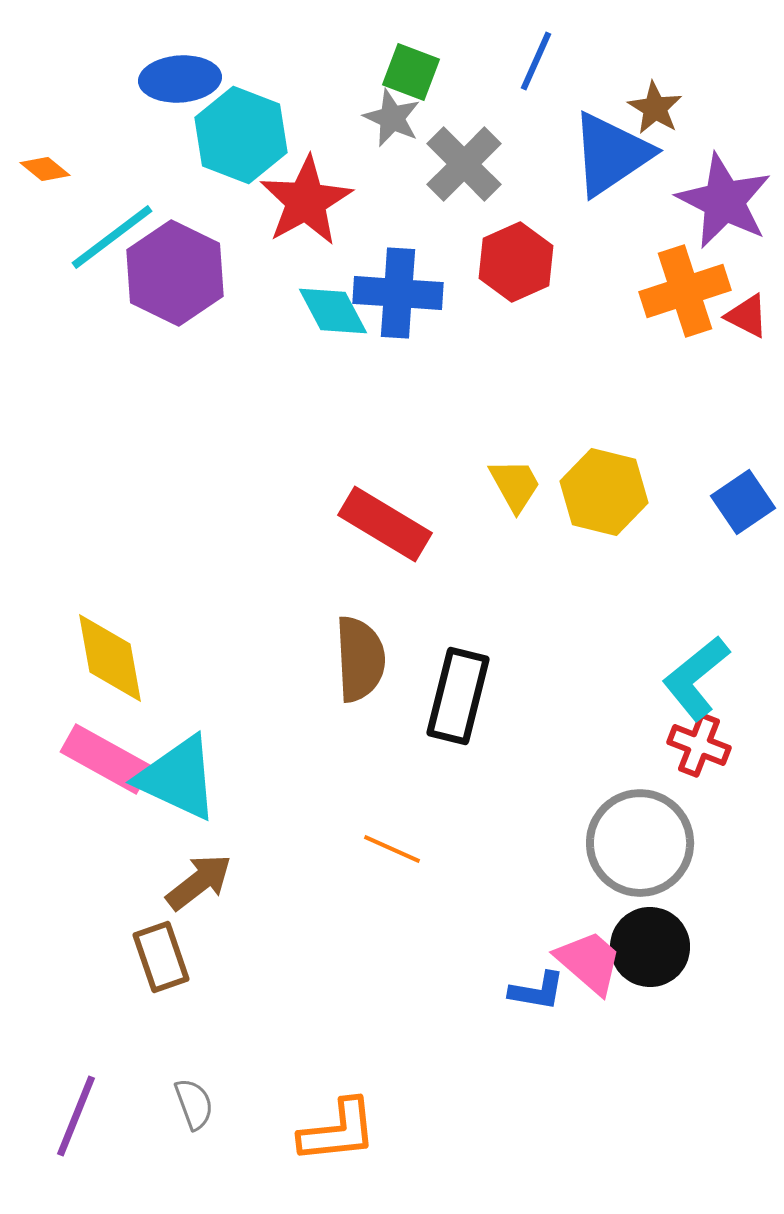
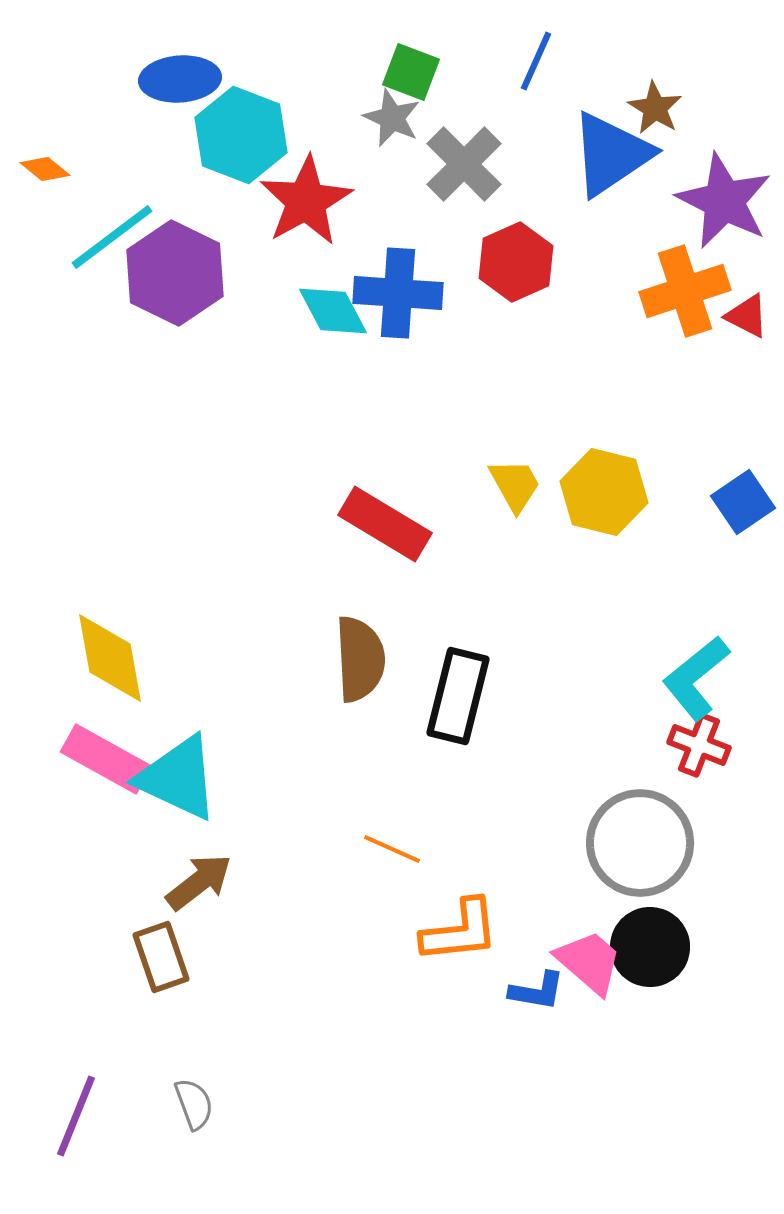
orange L-shape: moved 122 px right, 200 px up
